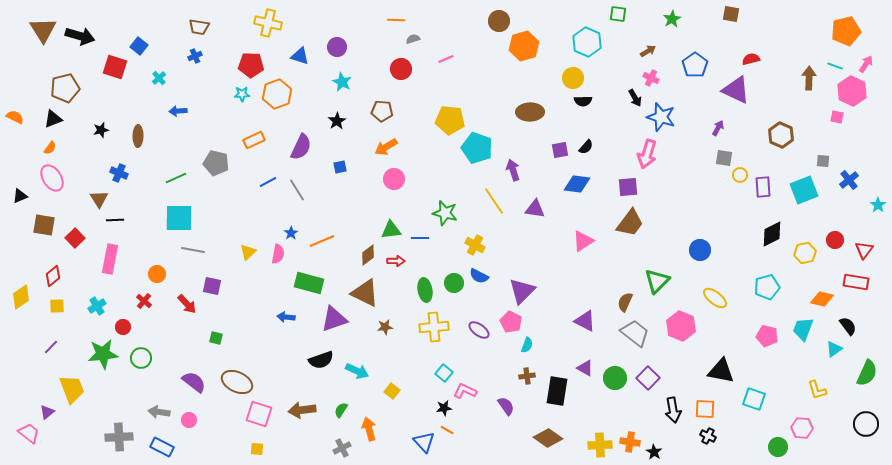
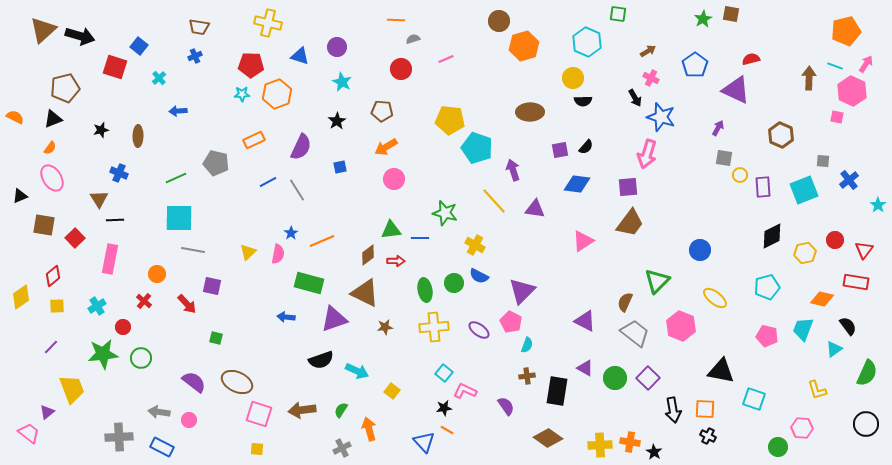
green star at (672, 19): moved 31 px right
brown triangle at (43, 30): rotated 20 degrees clockwise
yellow line at (494, 201): rotated 8 degrees counterclockwise
black diamond at (772, 234): moved 2 px down
